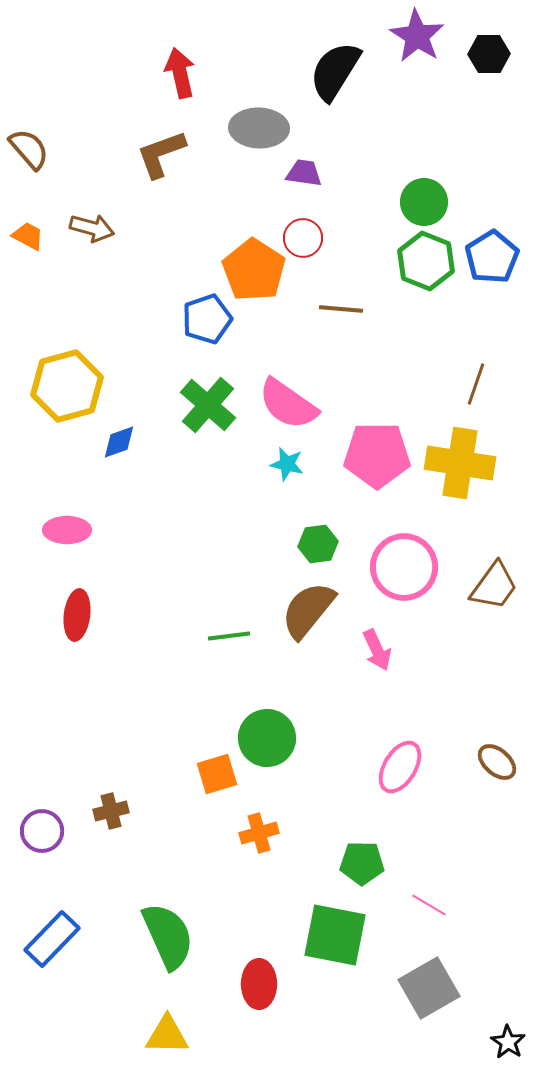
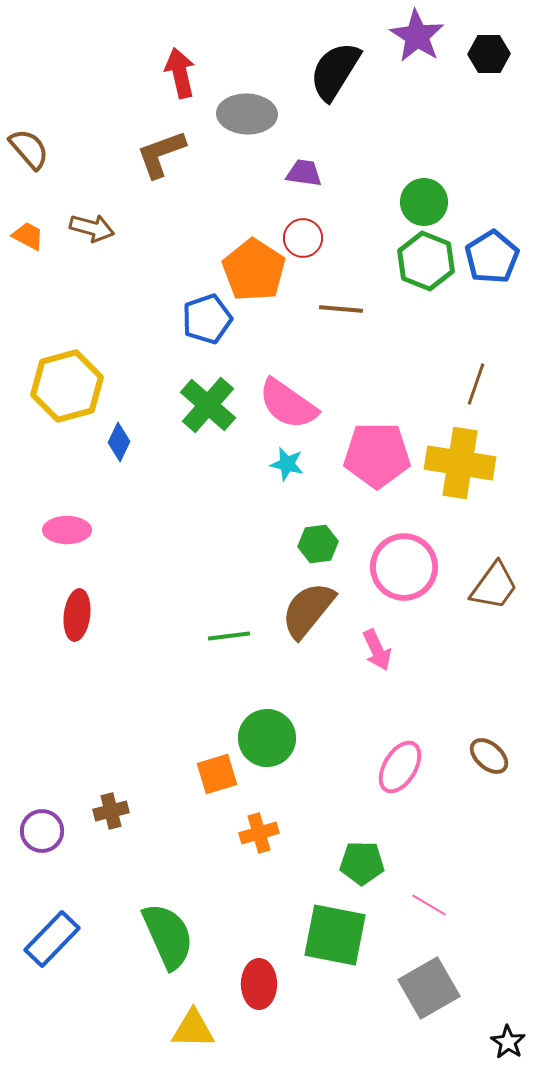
gray ellipse at (259, 128): moved 12 px left, 14 px up
blue diamond at (119, 442): rotated 45 degrees counterclockwise
brown ellipse at (497, 762): moved 8 px left, 6 px up
yellow triangle at (167, 1035): moved 26 px right, 6 px up
